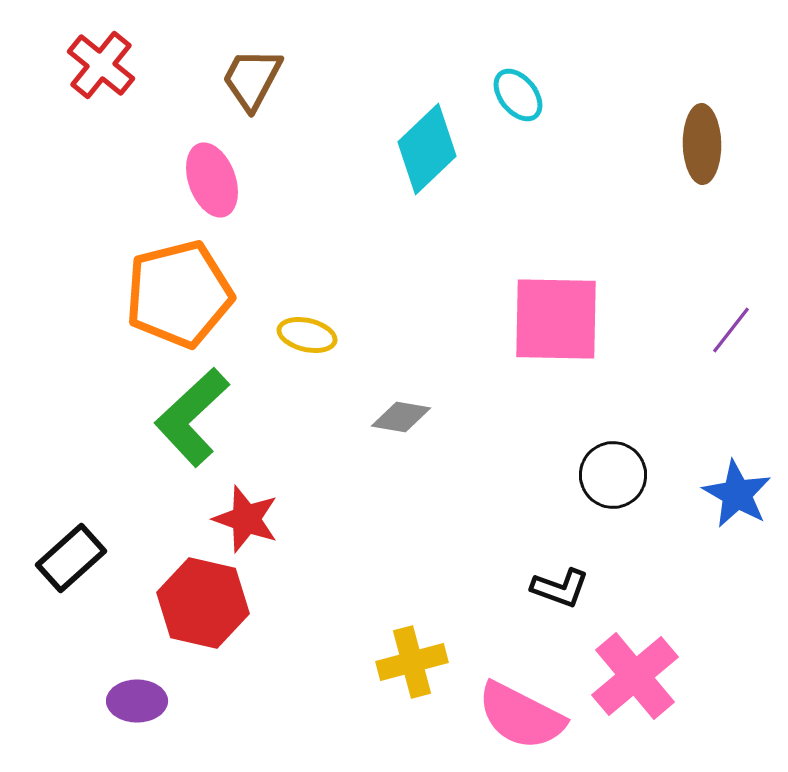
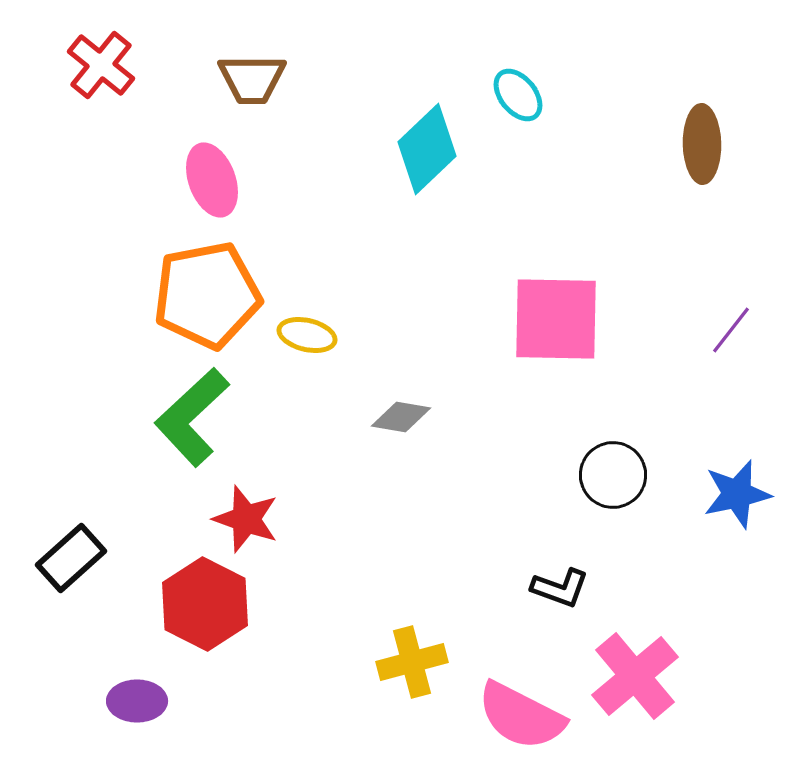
brown trapezoid: rotated 118 degrees counterclockwise
orange pentagon: moved 28 px right, 1 px down; rotated 3 degrees clockwise
blue star: rotated 30 degrees clockwise
red hexagon: moved 2 px right, 1 px down; rotated 14 degrees clockwise
